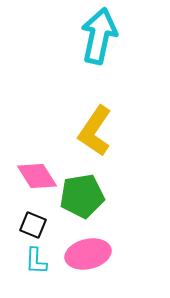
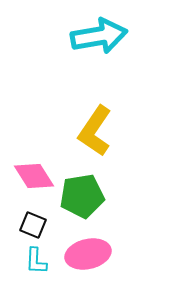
cyan arrow: rotated 68 degrees clockwise
pink diamond: moved 3 px left
